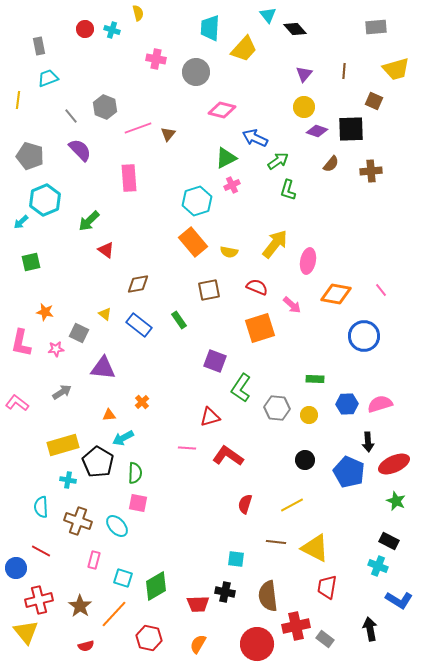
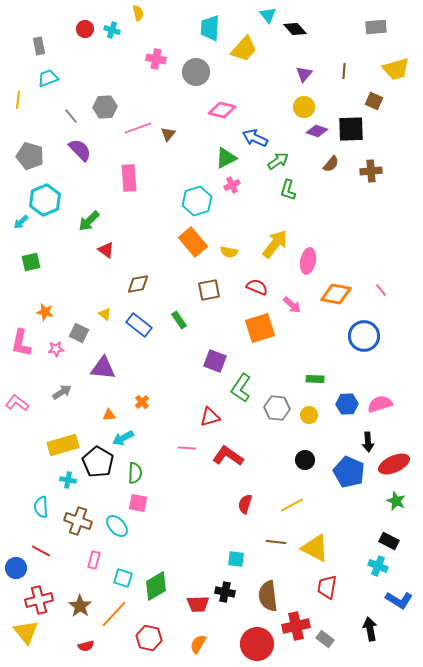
gray hexagon at (105, 107): rotated 25 degrees counterclockwise
